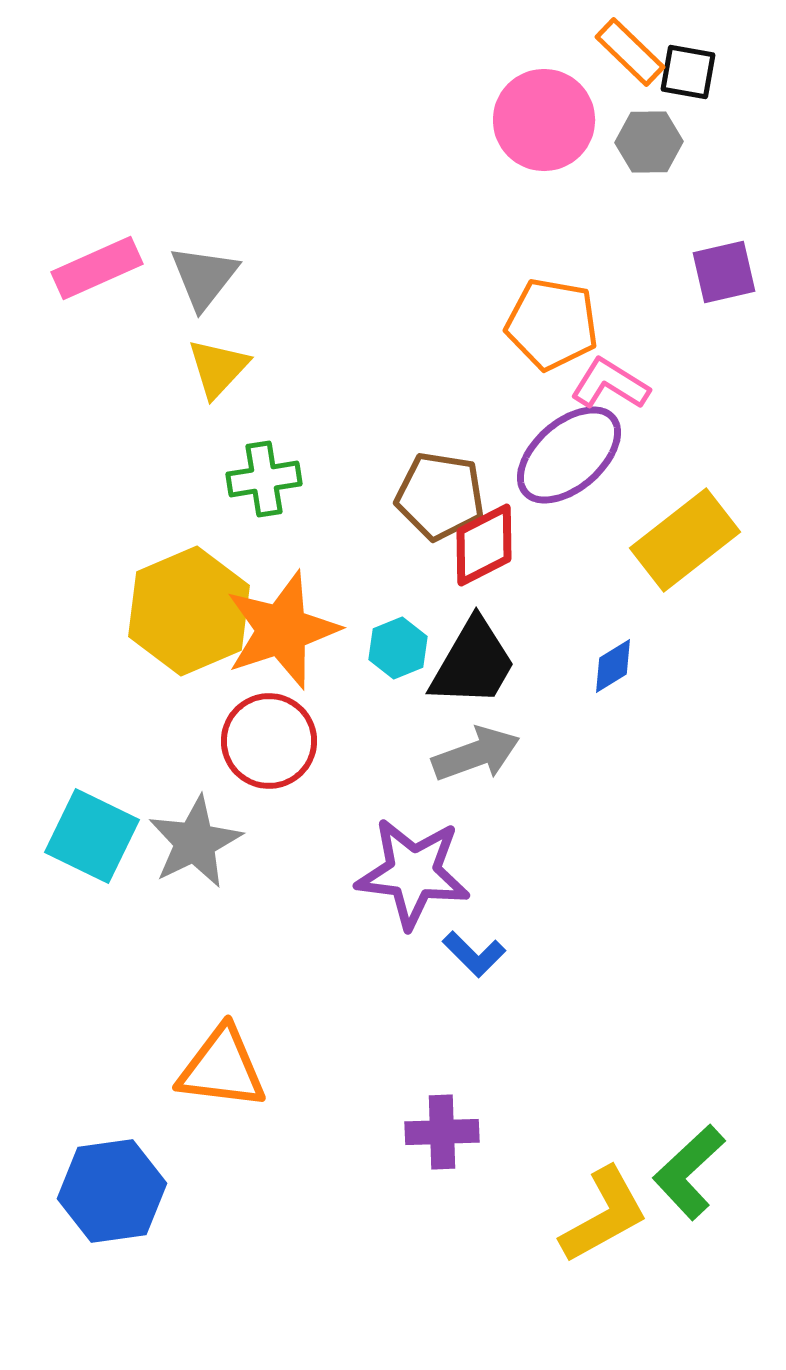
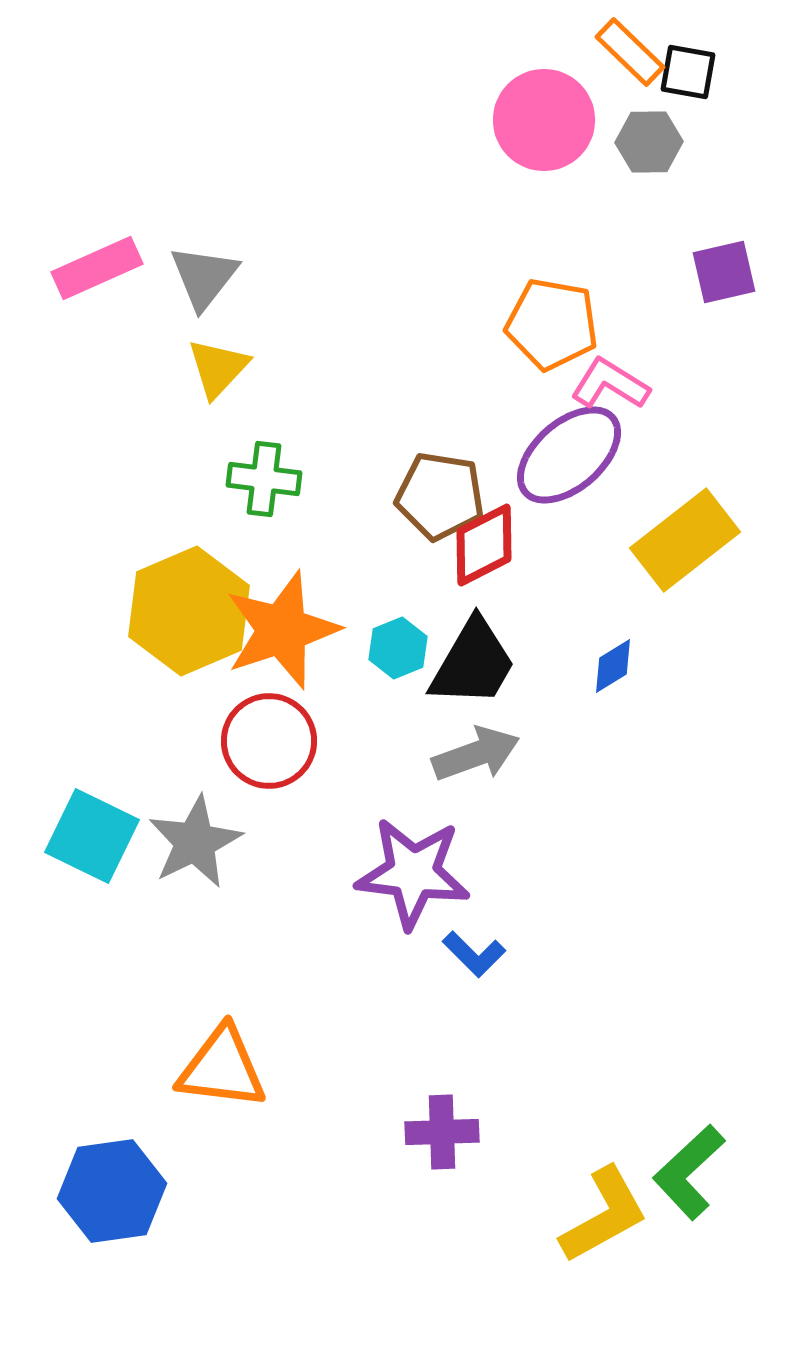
green cross: rotated 16 degrees clockwise
